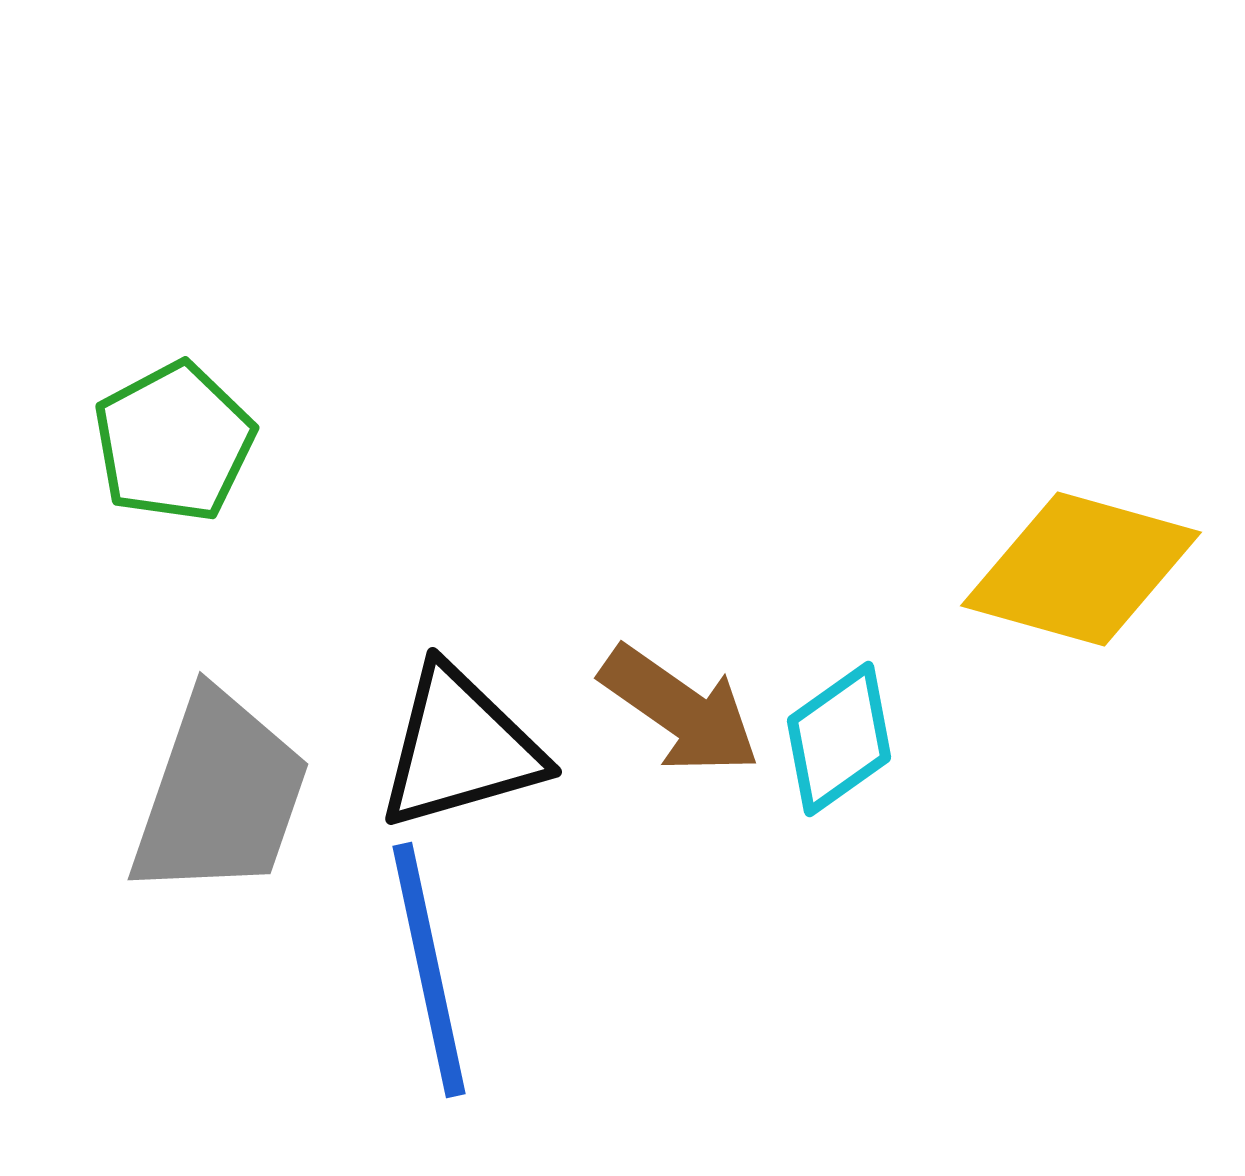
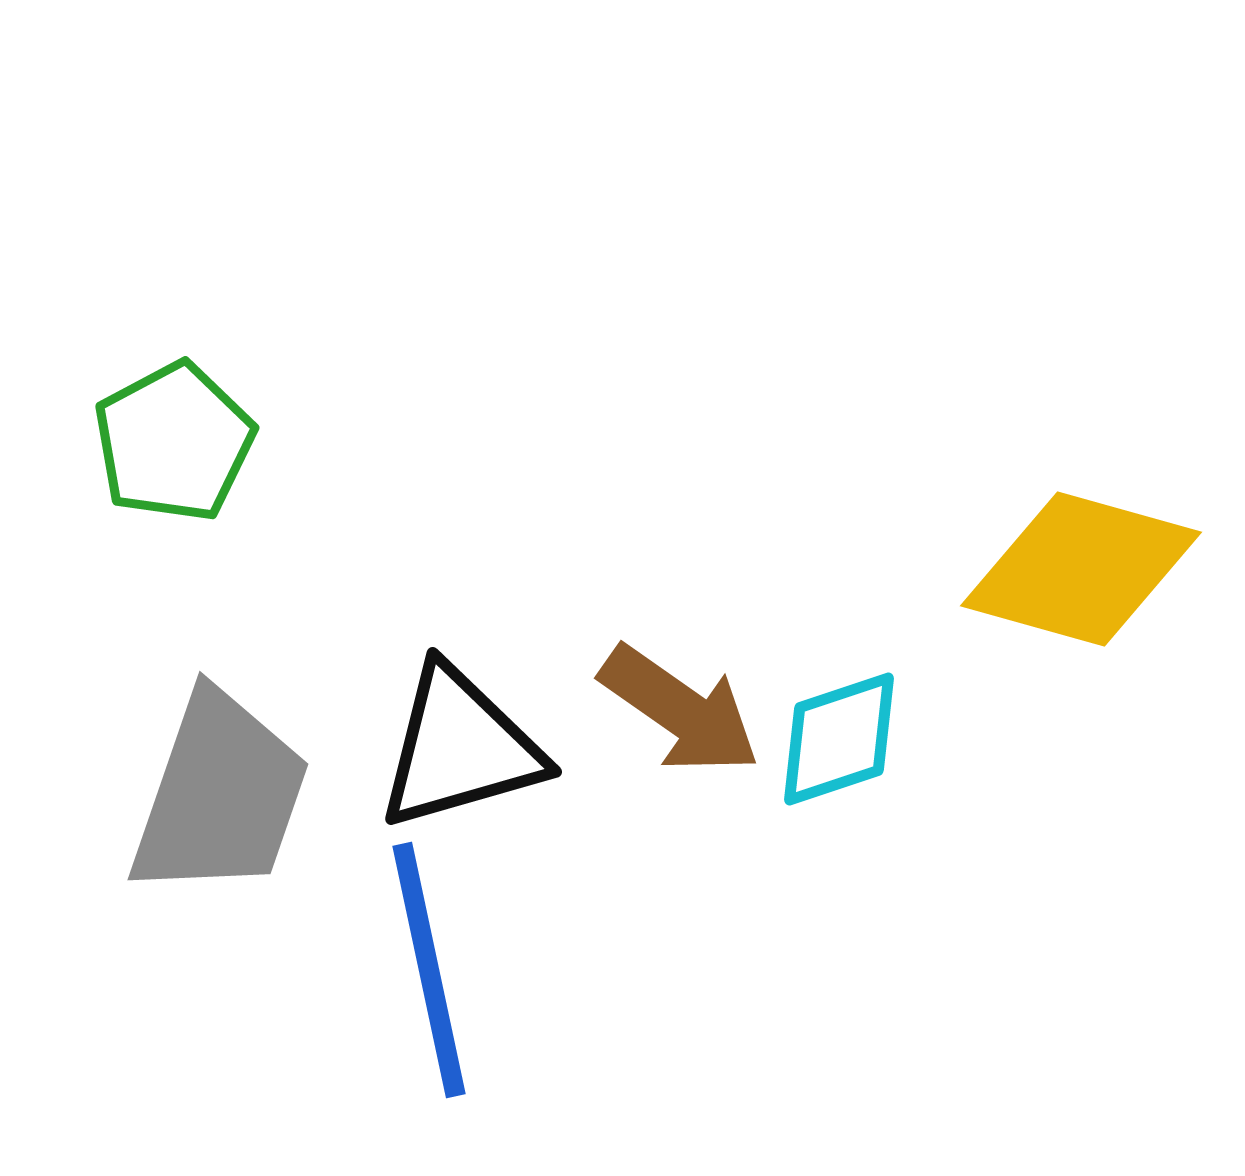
cyan diamond: rotated 17 degrees clockwise
